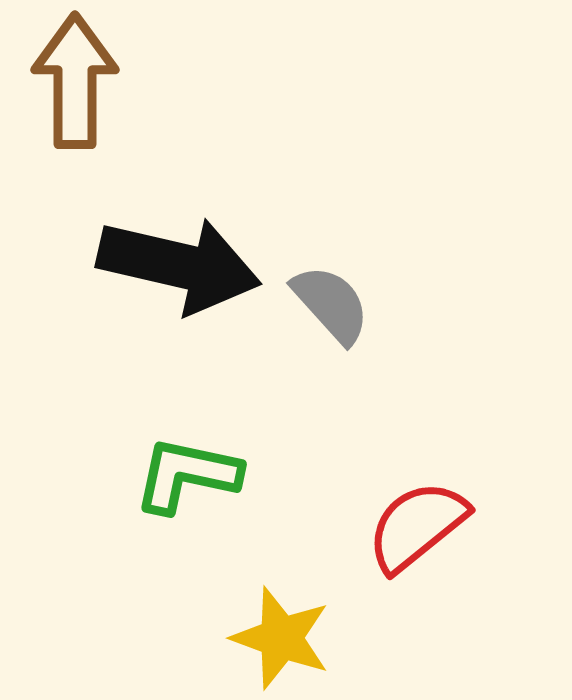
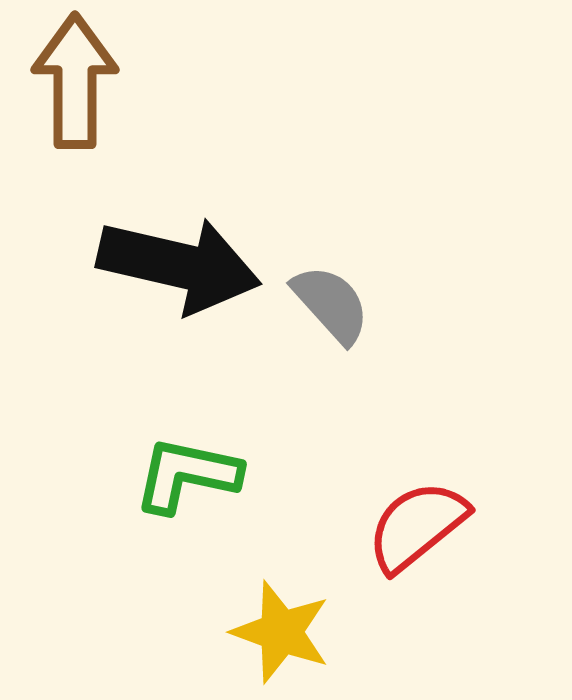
yellow star: moved 6 px up
